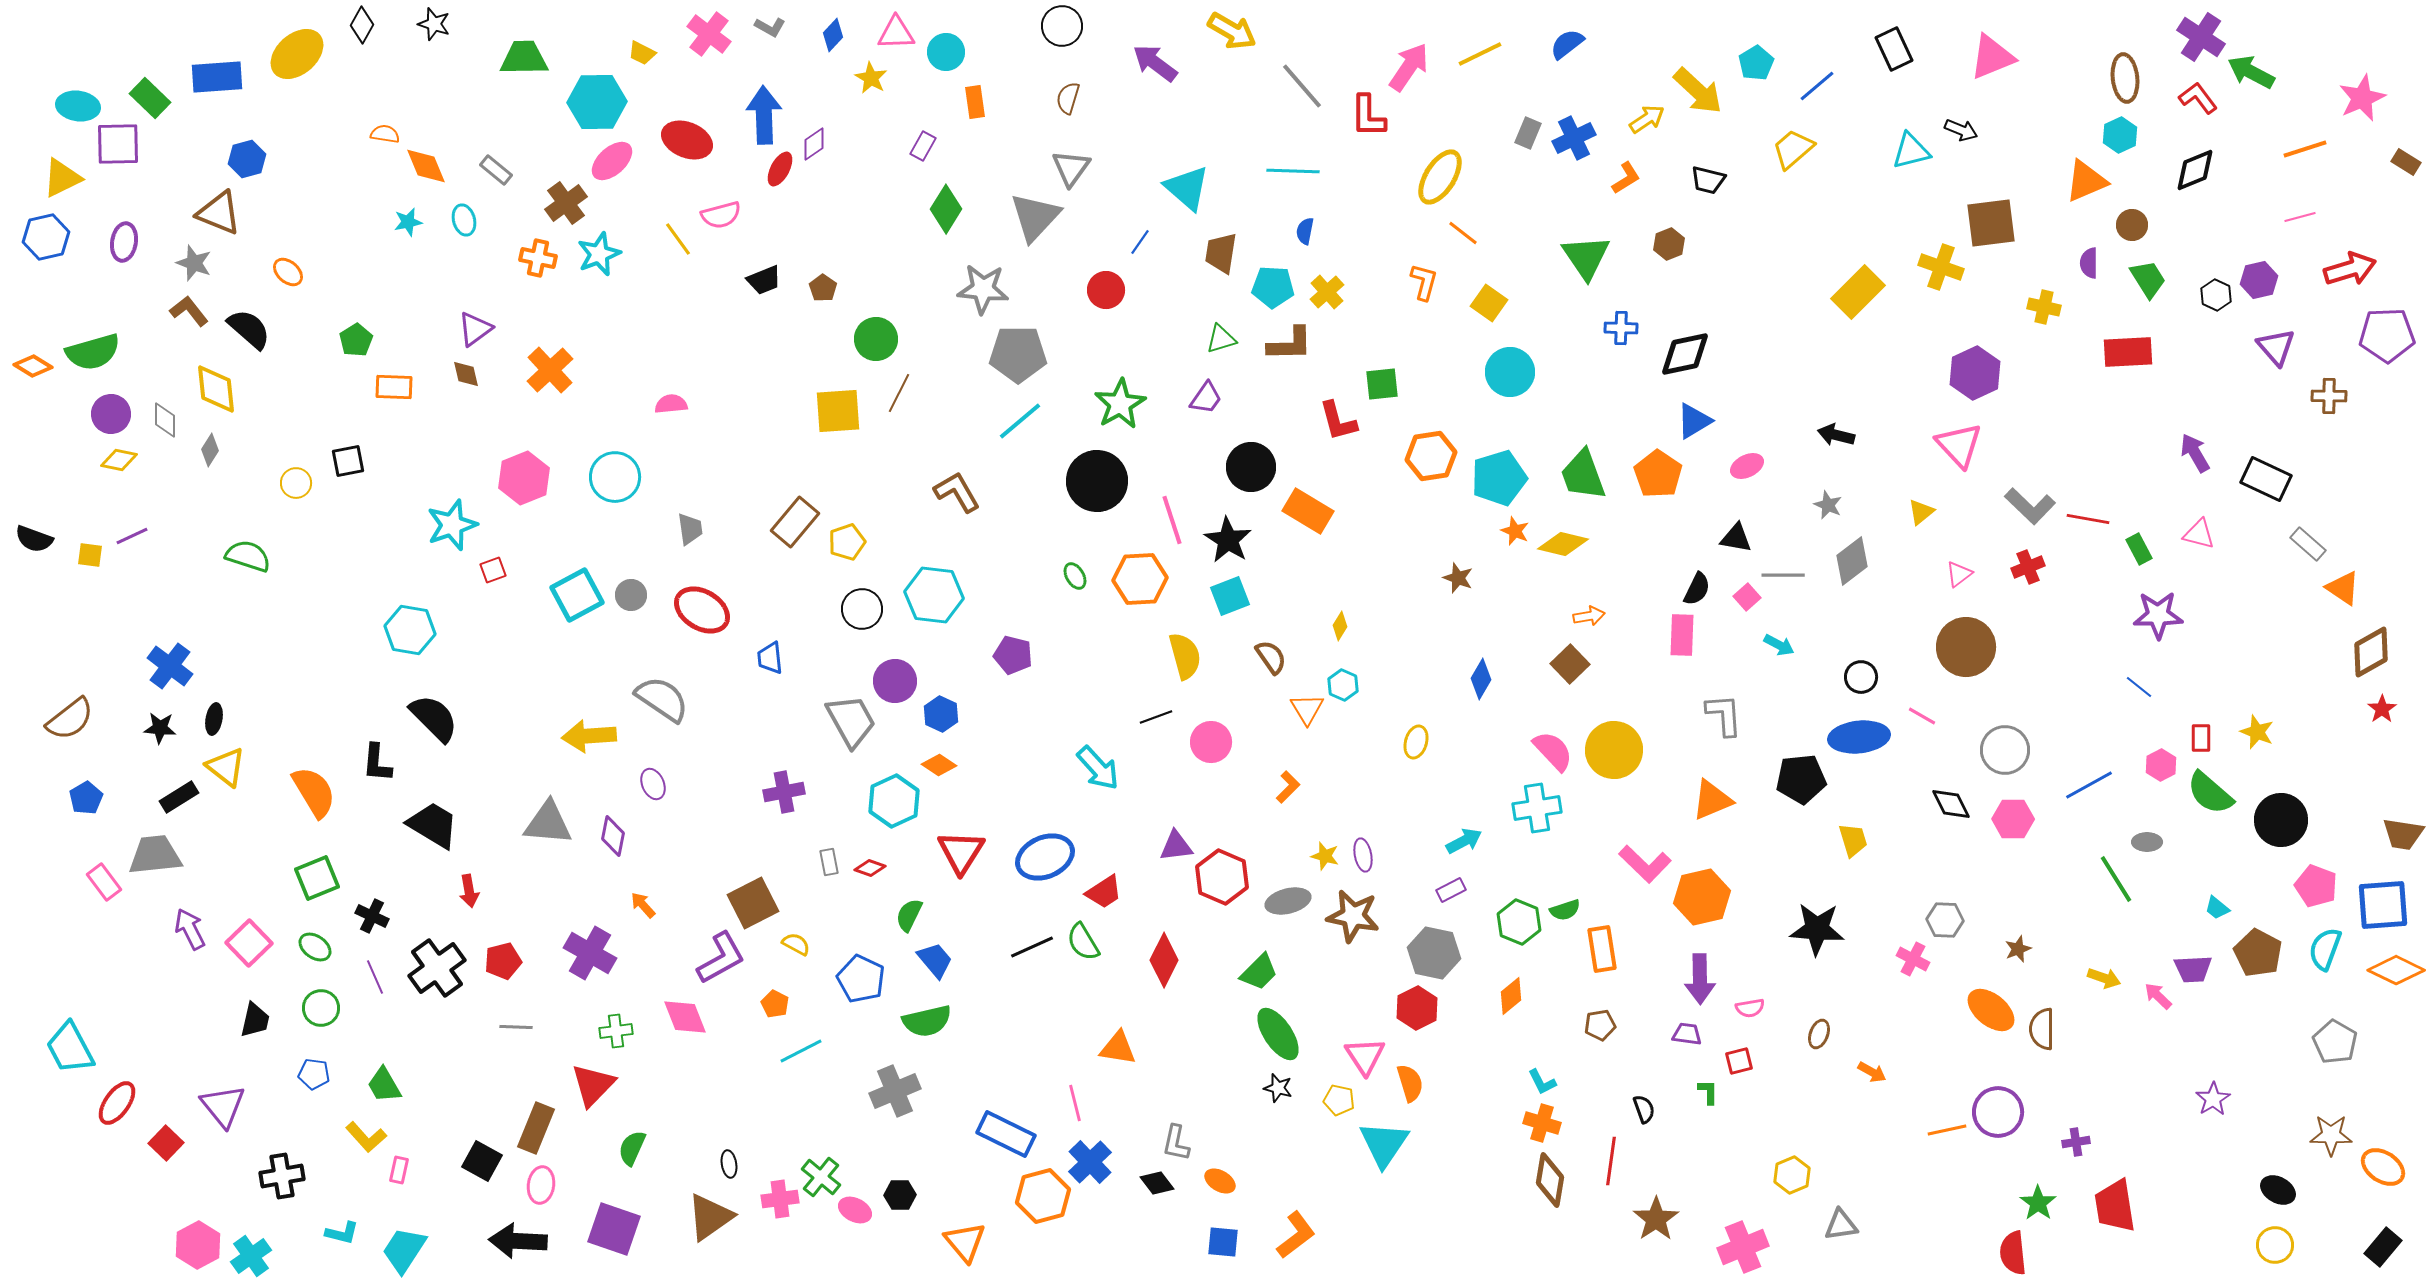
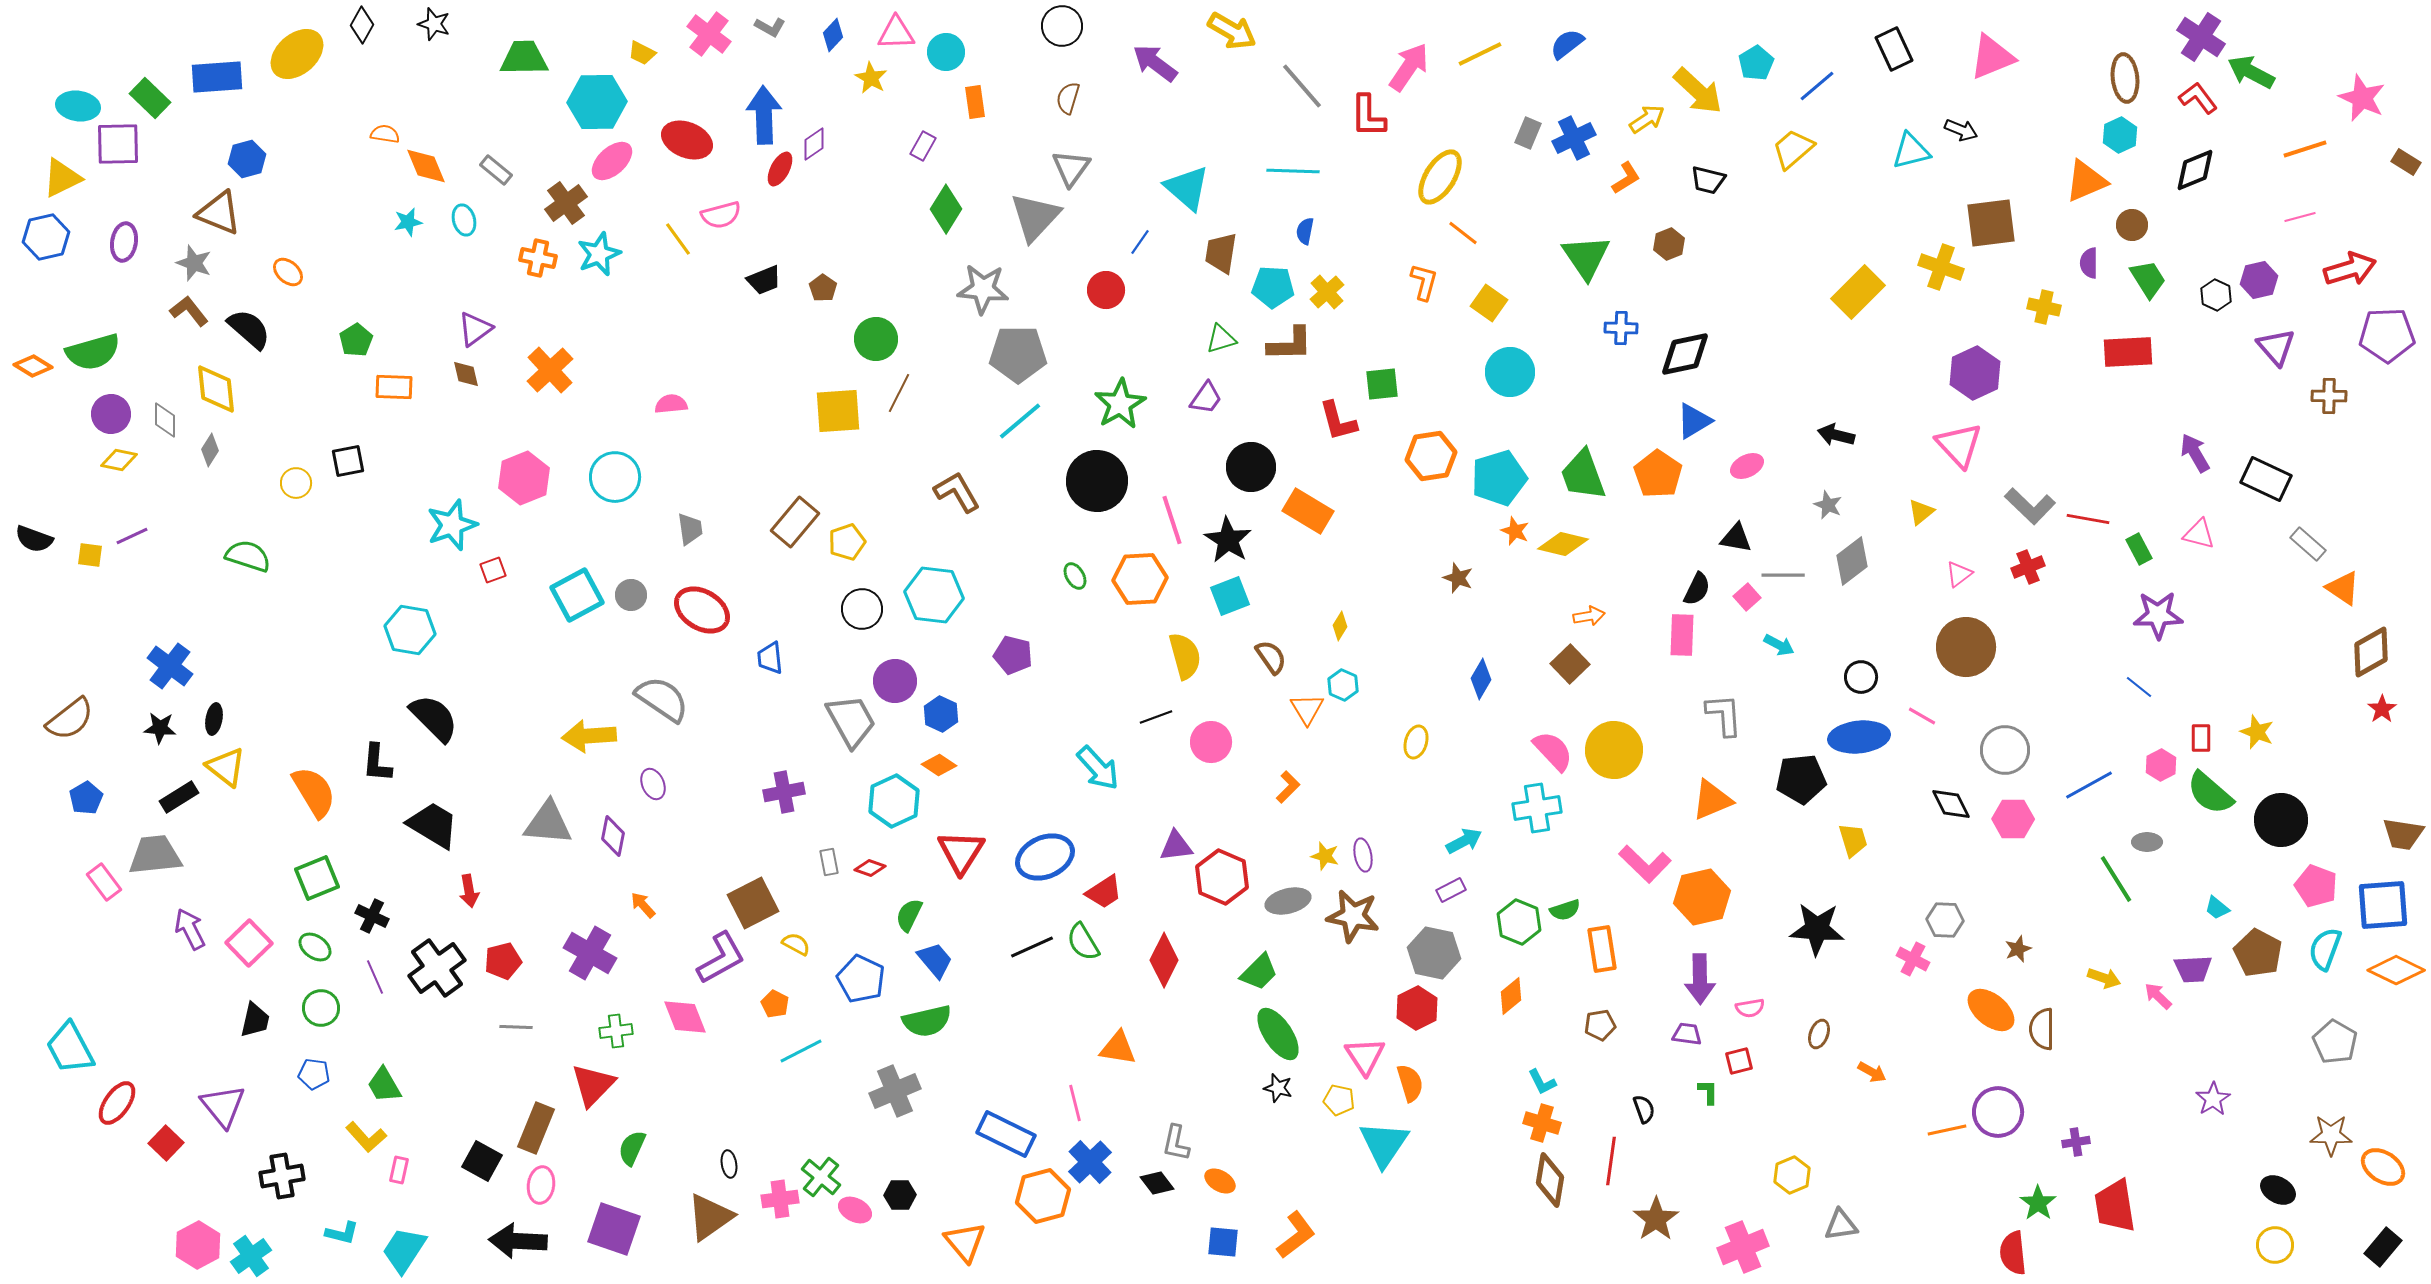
pink star at (2362, 98): rotated 24 degrees counterclockwise
